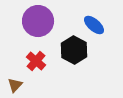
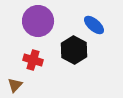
red cross: moved 3 px left, 1 px up; rotated 24 degrees counterclockwise
